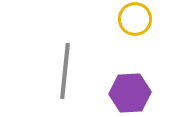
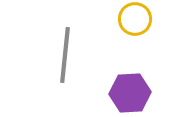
gray line: moved 16 px up
